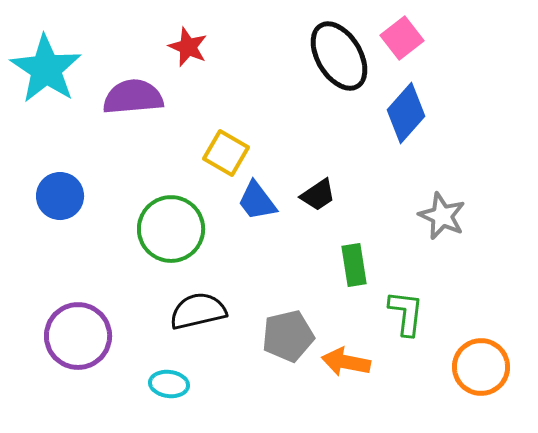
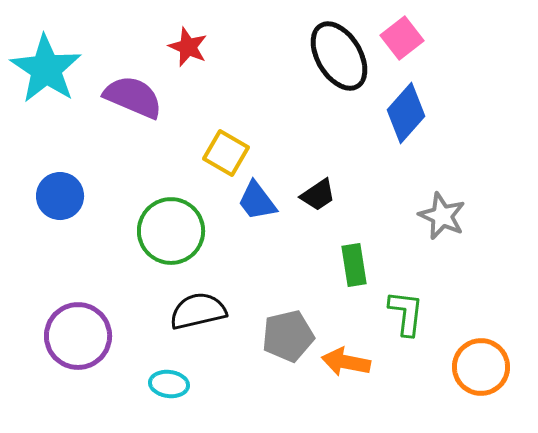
purple semicircle: rotated 28 degrees clockwise
green circle: moved 2 px down
